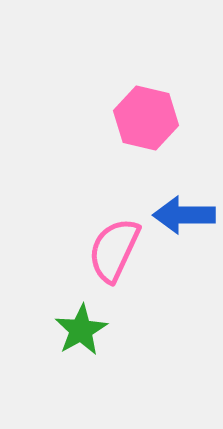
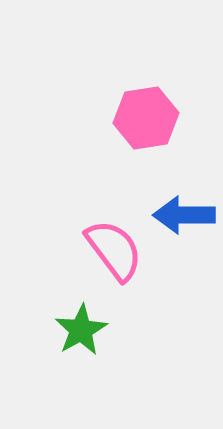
pink hexagon: rotated 22 degrees counterclockwise
pink semicircle: rotated 118 degrees clockwise
